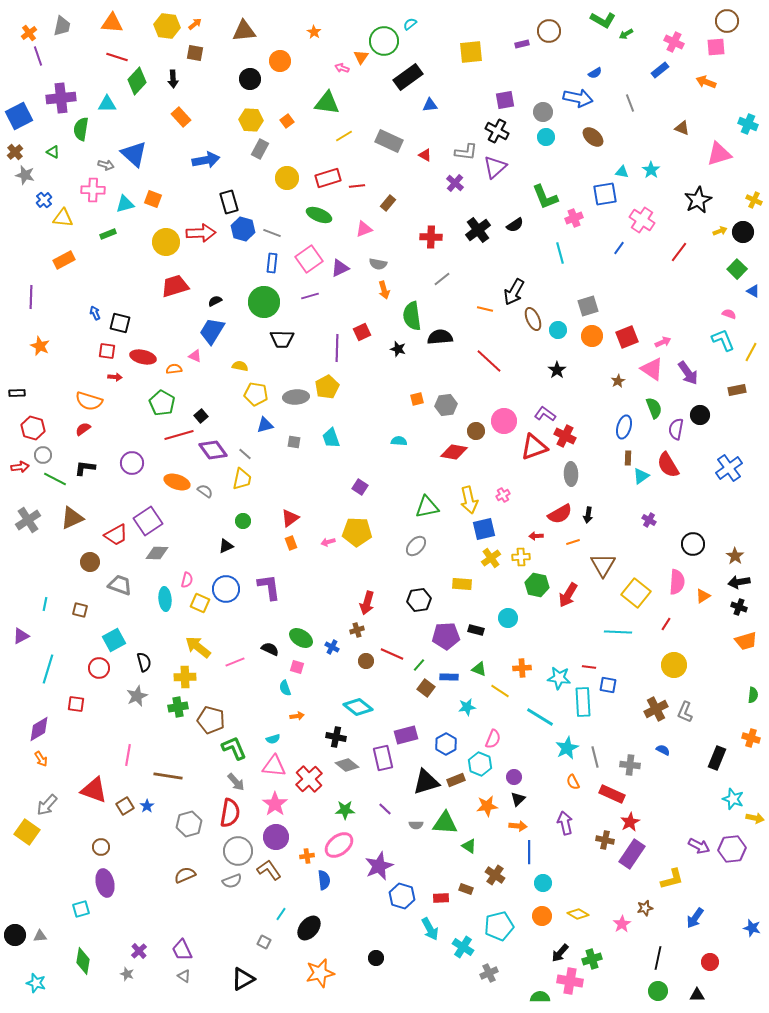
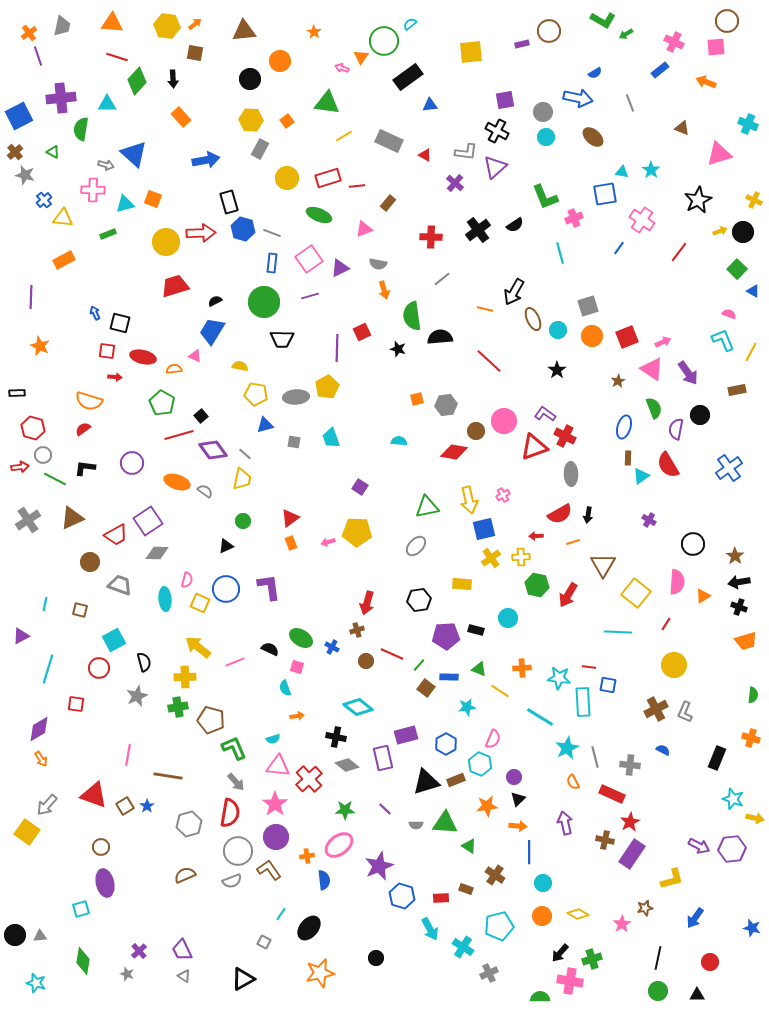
pink triangle at (274, 766): moved 4 px right
red triangle at (94, 790): moved 5 px down
